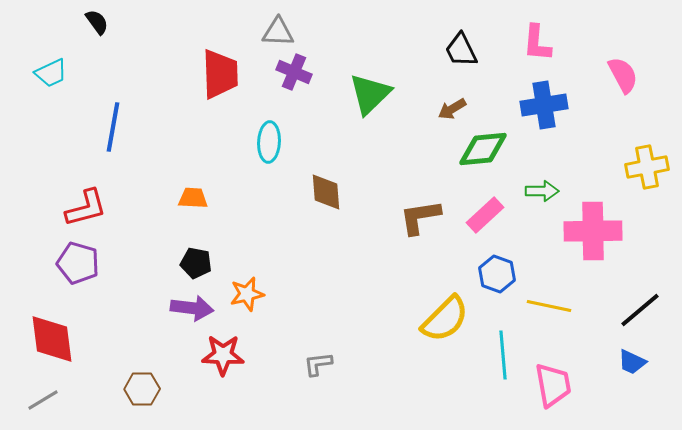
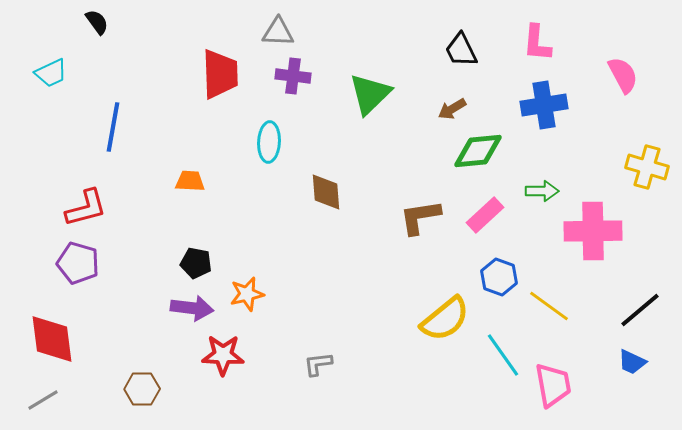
purple cross: moved 1 px left, 4 px down; rotated 16 degrees counterclockwise
green diamond: moved 5 px left, 2 px down
yellow cross: rotated 27 degrees clockwise
orange trapezoid: moved 3 px left, 17 px up
blue hexagon: moved 2 px right, 3 px down
yellow line: rotated 24 degrees clockwise
yellow semicircle: rotated 6 degrees clockwise
cyan line: rotated 30 degrees counterclockwise
